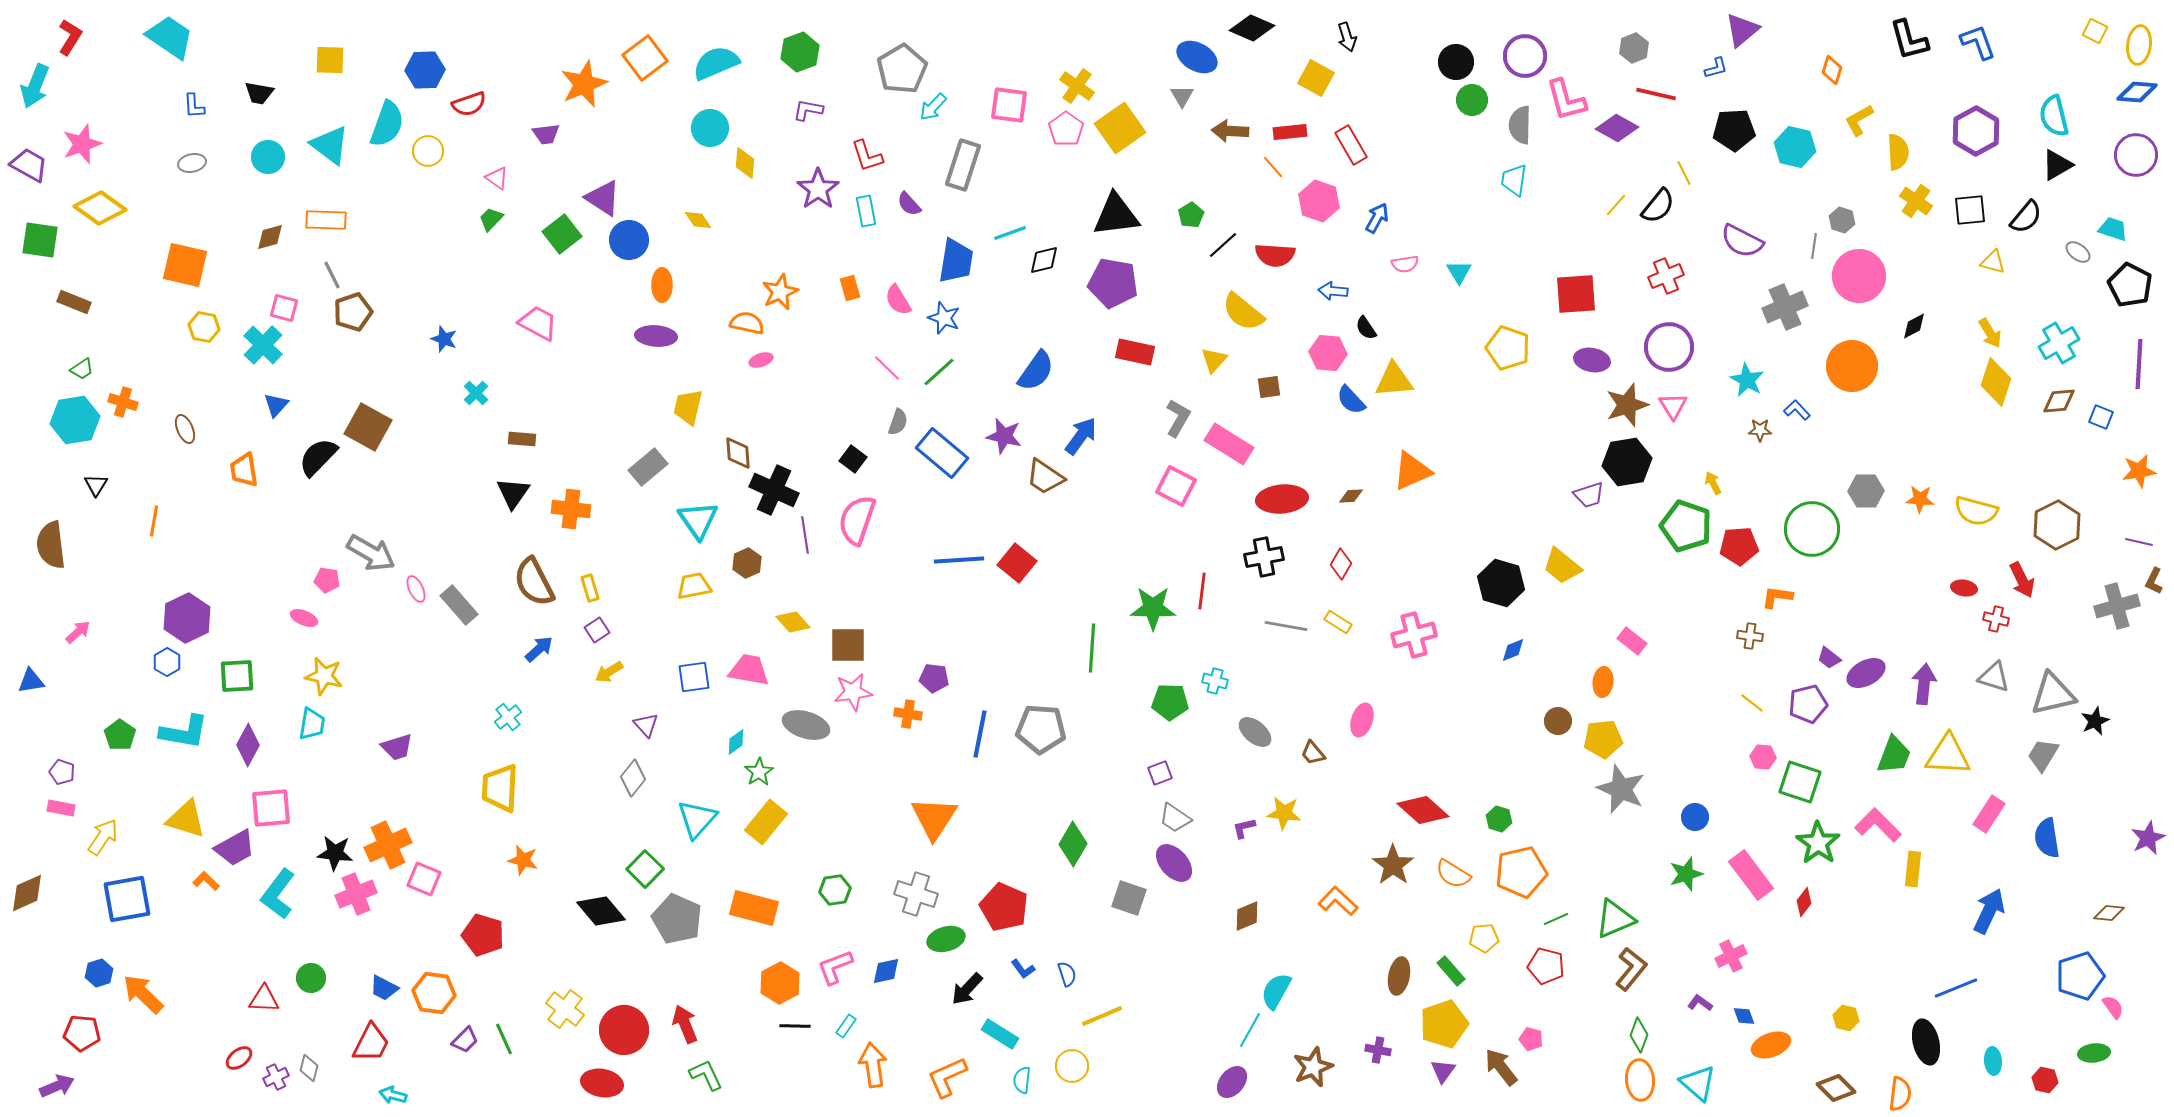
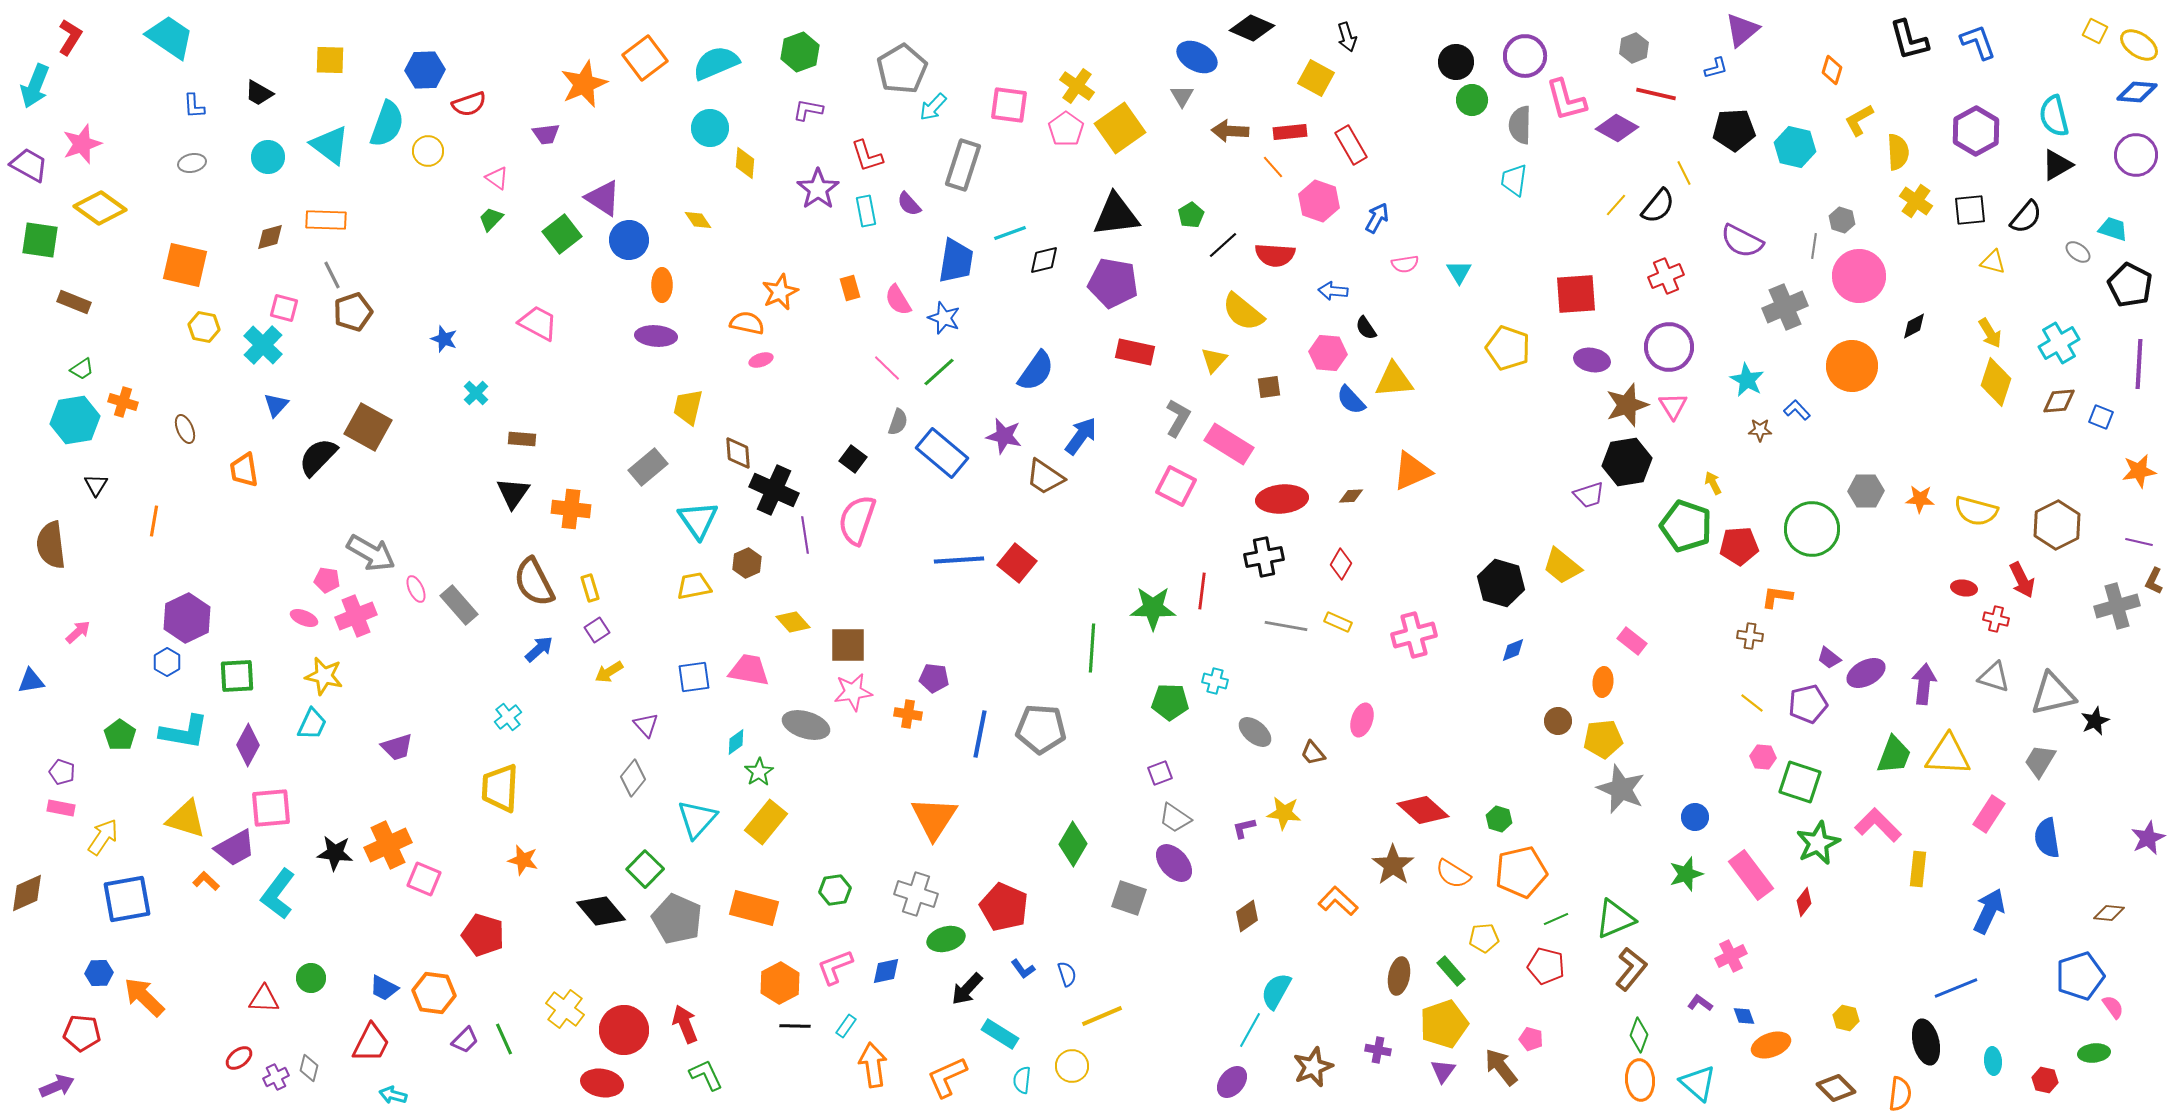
yellow ellipse at (2139, 45): rotated 63 degrees counterclockwise
black trapezoid at (259, 93): rotated 20 degrees clockwise
yellow rectangle at (1338, 622): rotated 8 degrees counterclockwise
cyan trapezoid at (312, 724): rotated 16 degrees clockwise
gray trapezoid at (2043, 755): moved 3 px left, 6 px down
green star at (1818, 843): rotated 12 degrees clockwise
yellow rectangle at (1913, 869): moved 5 px right
pink cross at (356, 894): moved 278 px up
brown diamond at (1247, 916): rotated 12 degrees counterclockwise
blue hexagon at (99, 973): rotated 16 degrees clockwise
orange arrow at (143, 994): moved 1 px right, 3 px down
